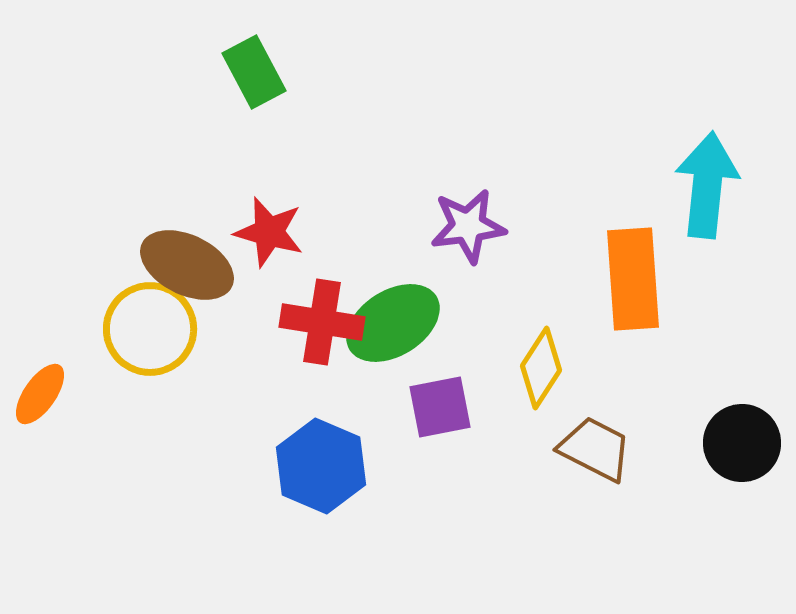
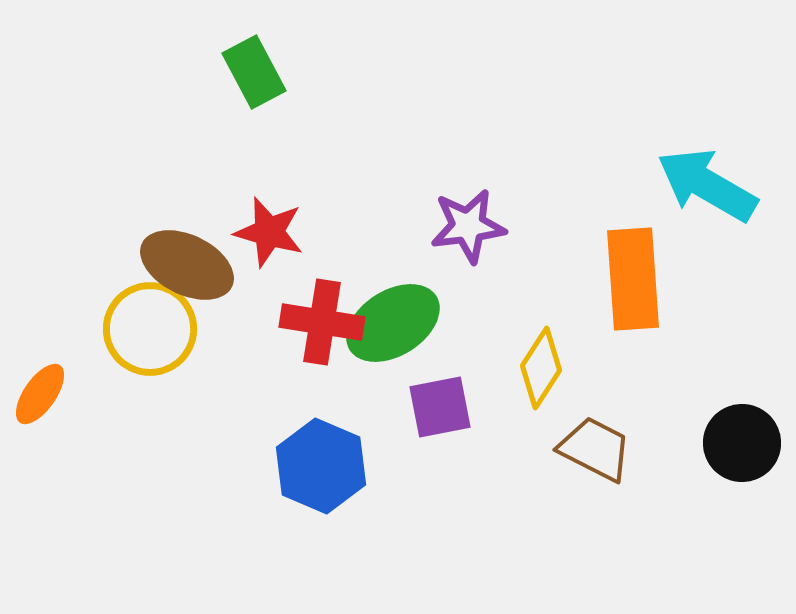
cyan arrow: rotated 66 degrees counterclockwise
